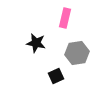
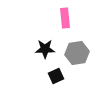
pink rectangle: rotated 18 degrees counterclockwise
black star: moved 9 px right, 6 px down; rotated 12 degrees counterclockwise
